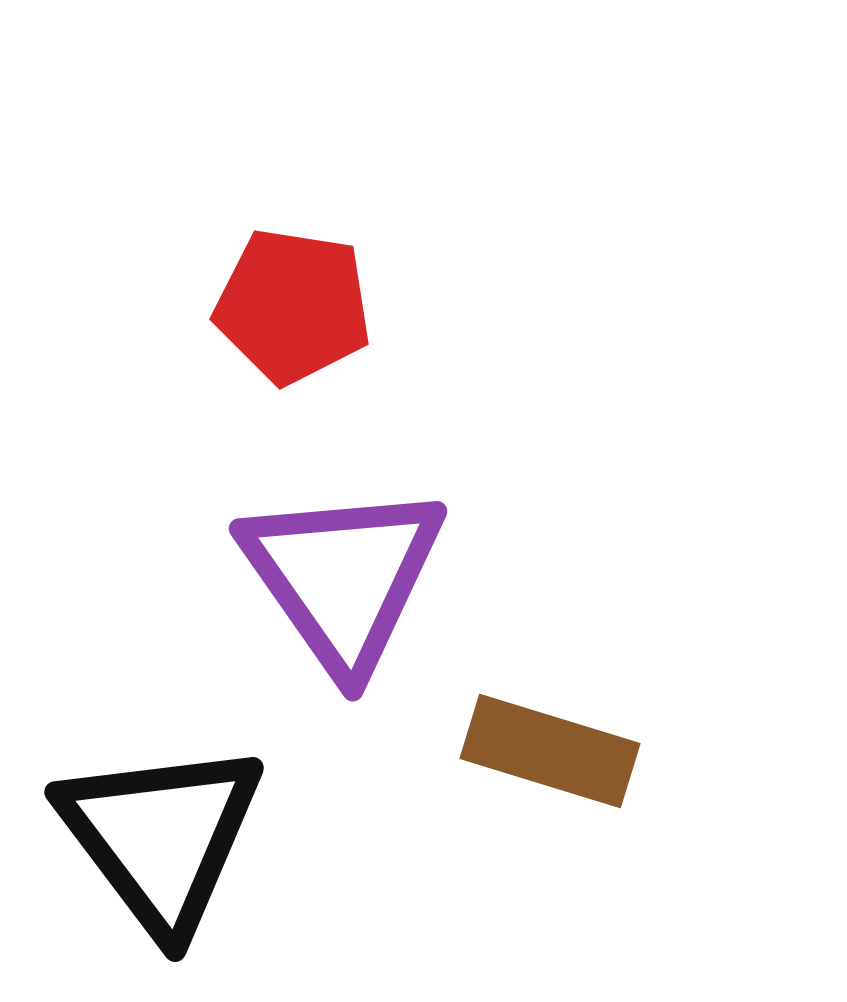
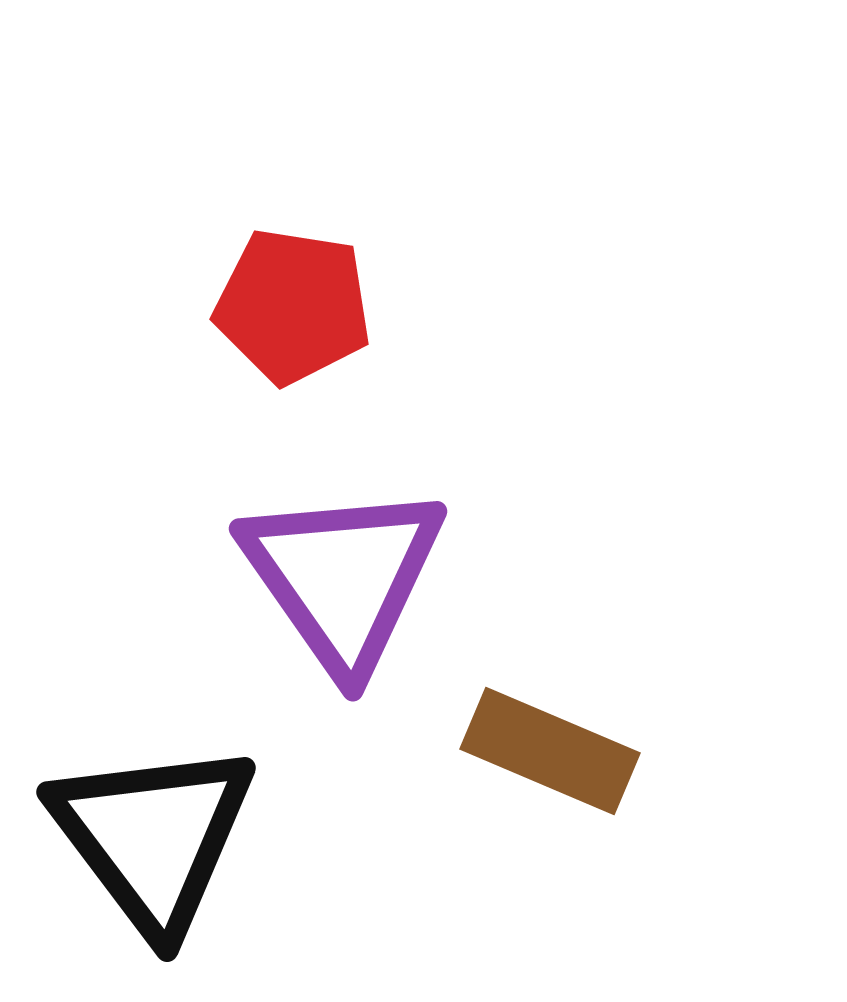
brown rectangle: rotated 6 degrees clockwise
black triangle: moved 8 px left
